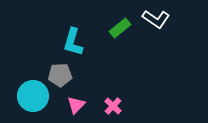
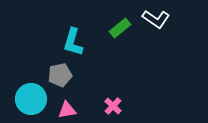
gray pentagon: rotated 10 degrees counterclockwise
cyan circle: moved 2 px left, 3 px down
pink triangle: moved 9 px left, 5 px down; rotated 36 degrees clockwise
